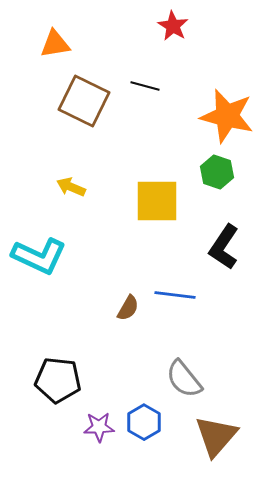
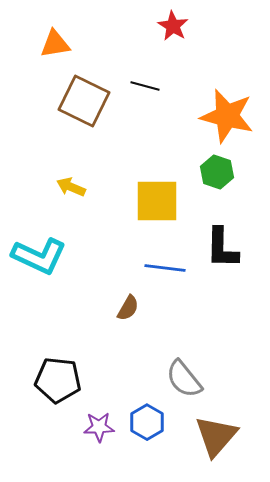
black L-shape: moved 2 px left, 1 px down; rotated 33 degrees counterclockwise
blue line: moved 10 px left, 27 px up
blue hexagon: moved 3 px right
